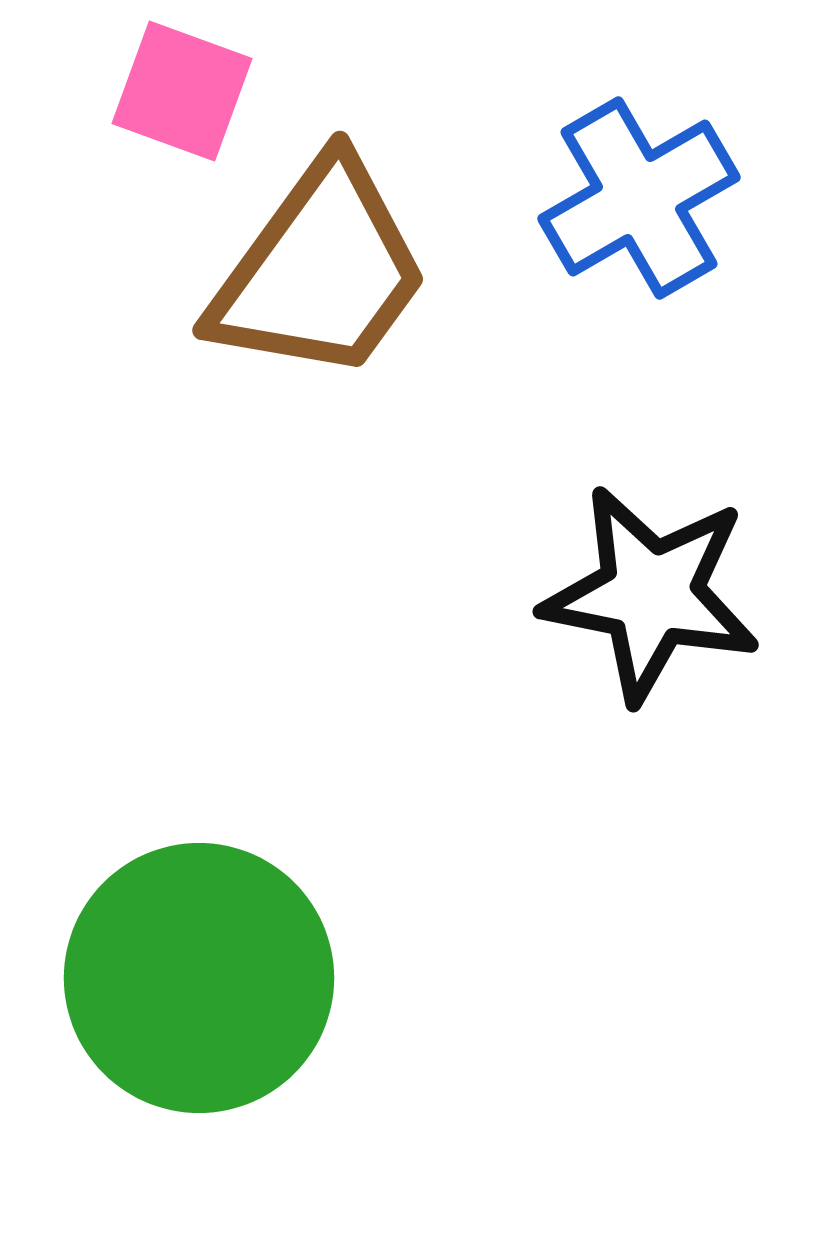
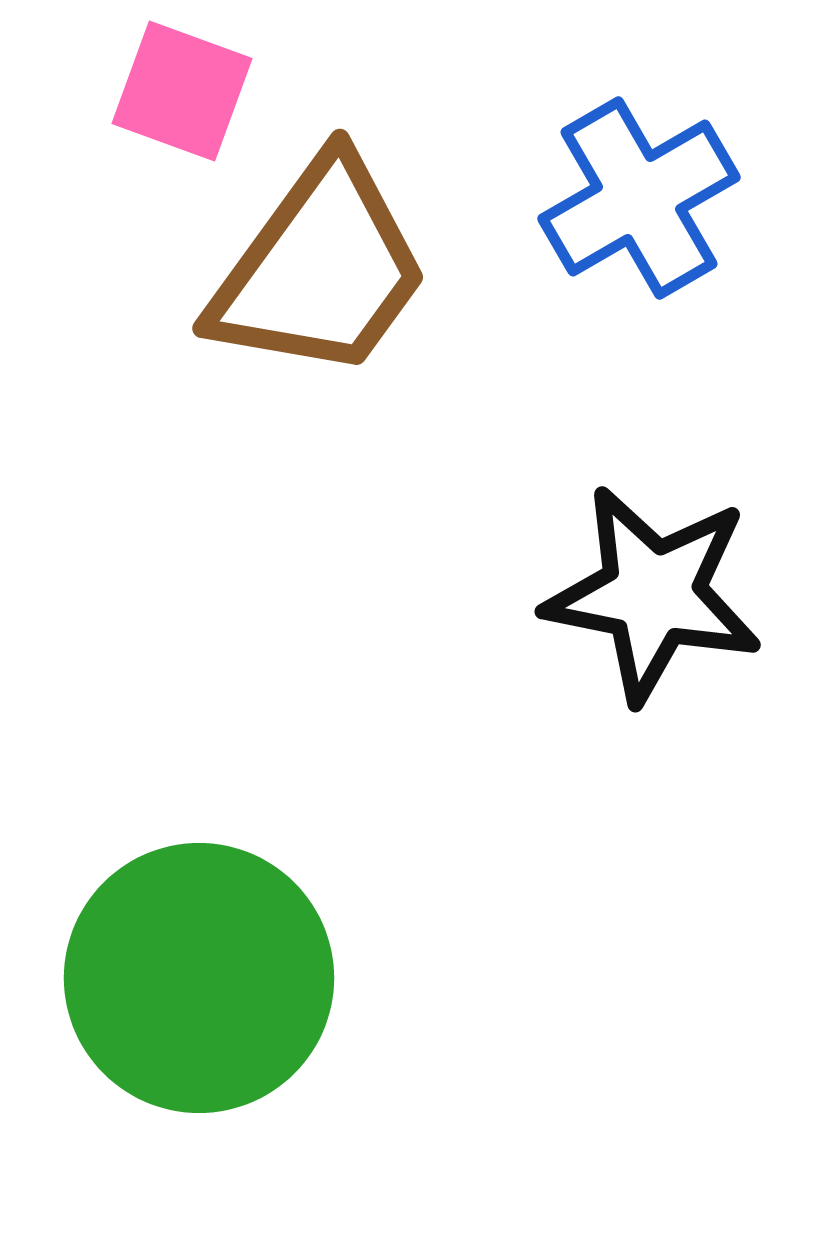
brown trapezoid: moved 2 px up
black star: moved 2 px right
